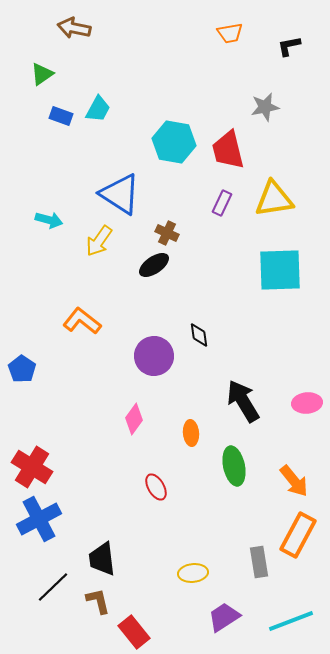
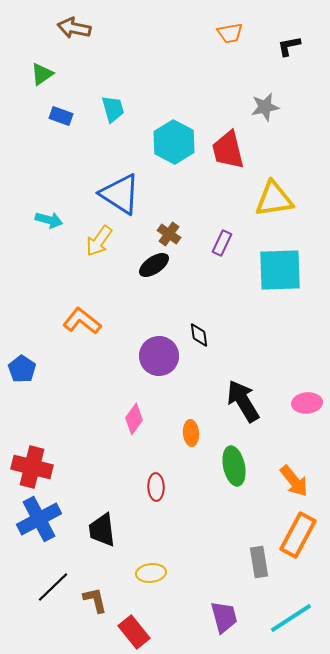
cyan trapezoid: moved 15 px right; rotated 44 degrees counterclockwise
cyan hexagon: rotated 18 degrees clockwise
purple rectangle: moved 40 px down
brown cross: moved 2 px right, 1 px down; rotated 10 degrees clockwise
purple circle: moved 5 px right
red cross: rotated 18 degrees counterclockwise
red ellipse: rotated 28 degrees clockwise
black trapezoid: moved 29 px up
yellow ellipse: moved 42 px left
brown L-shape: moved 3 px left, 1 px up
purple trapezoid: rotated 108 degrees clockwise
cyan line: moved 3 px up; rotated 12 degrees counterclockwise
